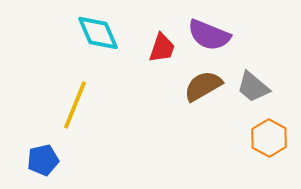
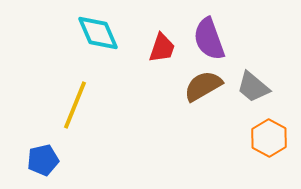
purple semicircle: moved 4 px down; rotated 48 degrees clockwise
